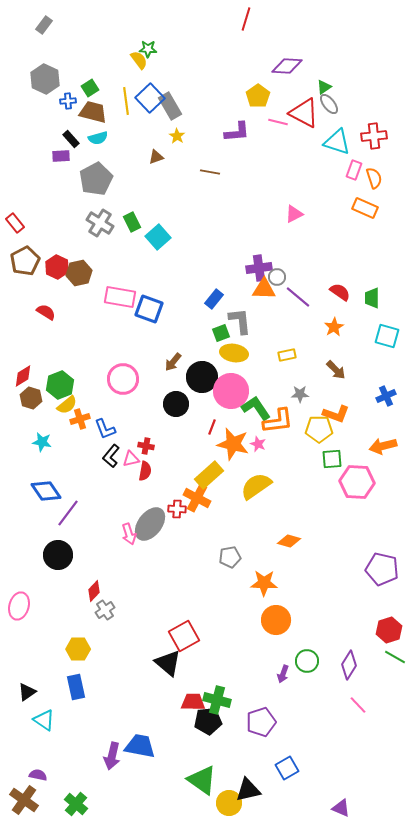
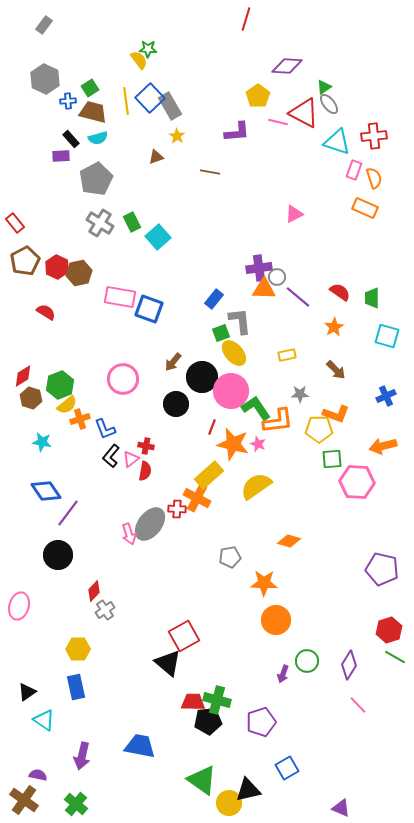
yellow ellipse at (234, 353): rotated 40 degrees clockwise
pink triangle at (131, 459): rotated 24 degrees counterclockwise
purple arrow at (112, 756): moved 30 px left
